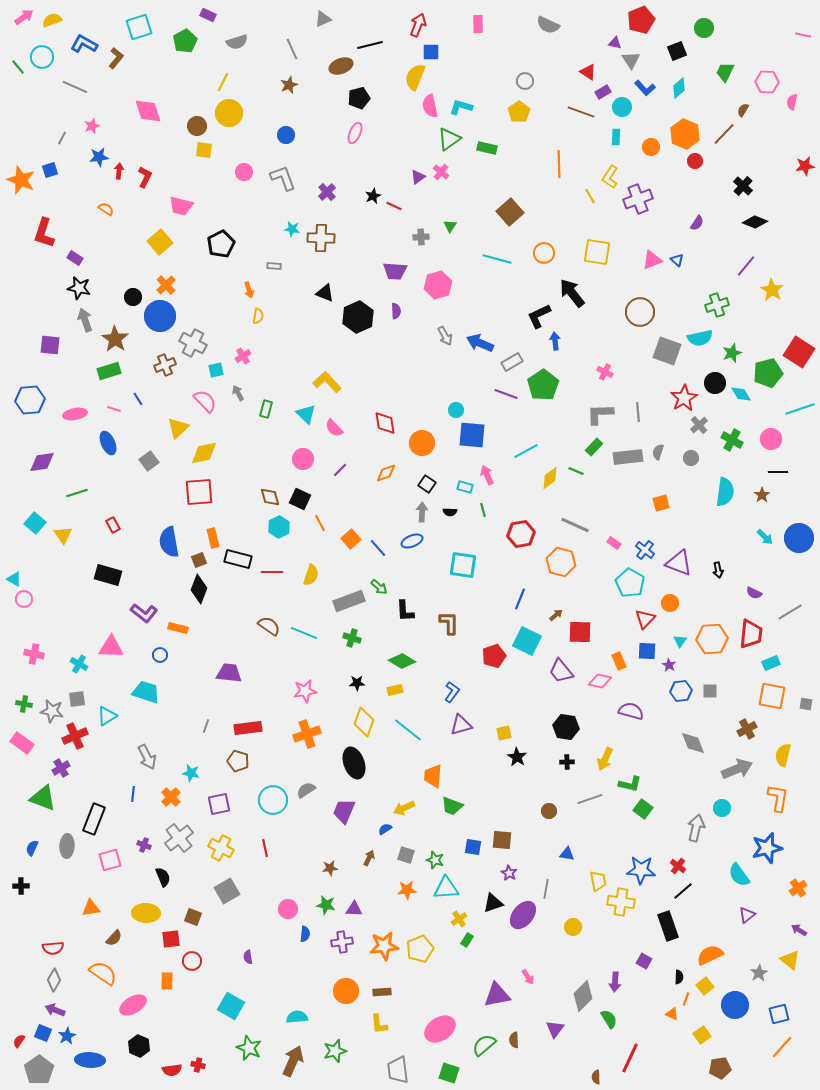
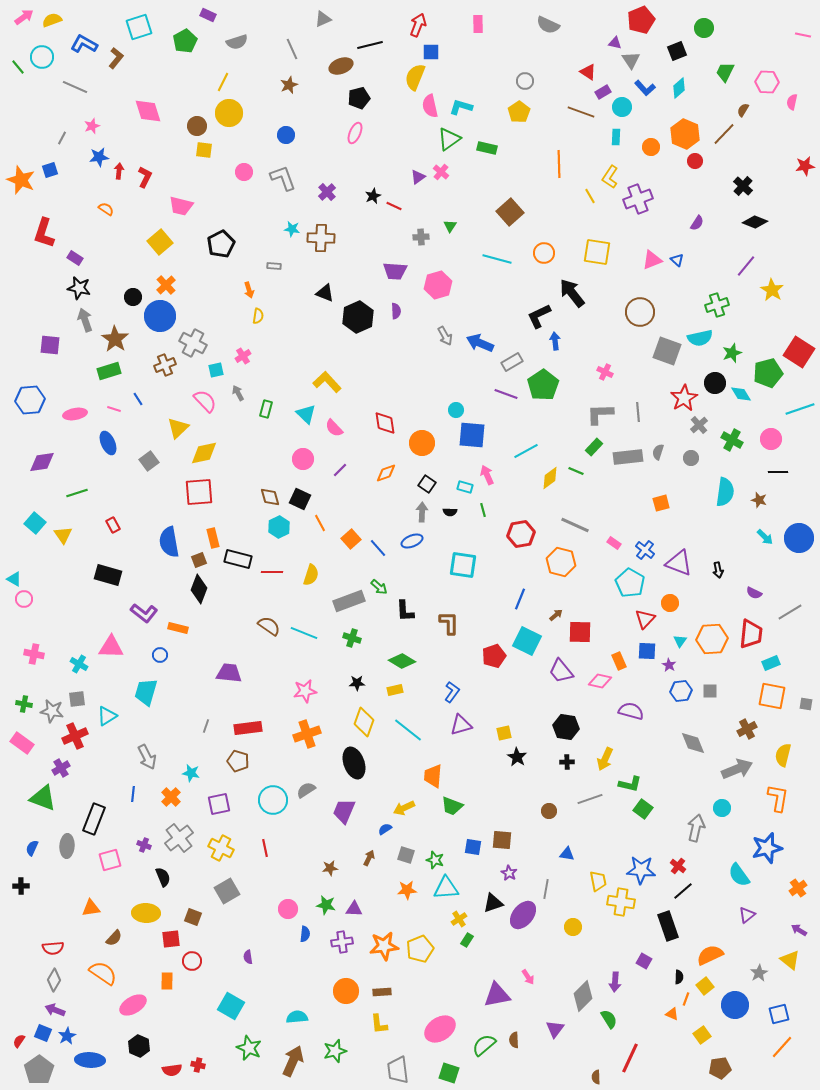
brown star at (762, 495): moved 3 px left, 5 px down; rotated 21 degrees counterclockwise
cyan trapezoid at (146, 692): rotated 92 degrees counterclockwise
